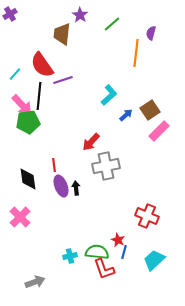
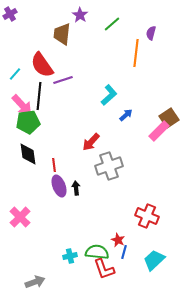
brown square: moved 19 px right, 8 px down
gray cross: moved 3 px right; rotated 8 degrees counterclockwise
black diamond: moved 25 px up
purple ellipse: moved 2 px left
